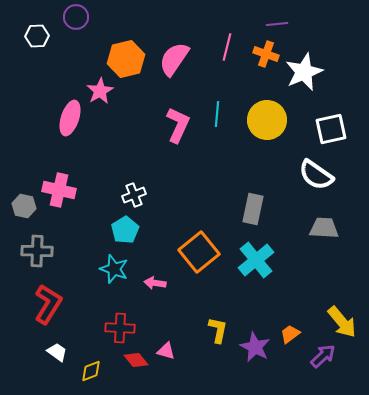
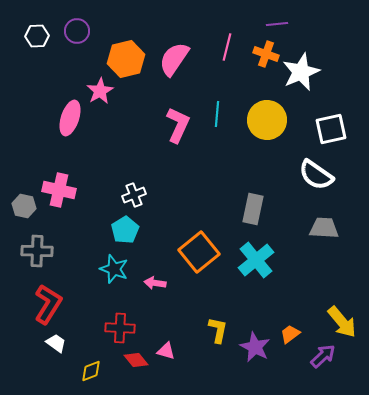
purple circle: moved 1 px right, 14 px down
white star: moved 3 px left
white trapezoid: moved 1 px left, 9 px up
